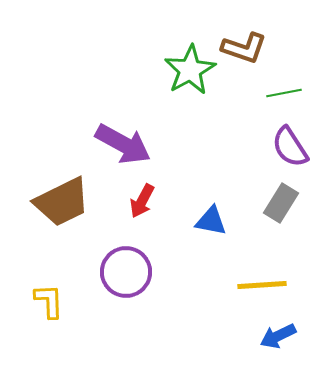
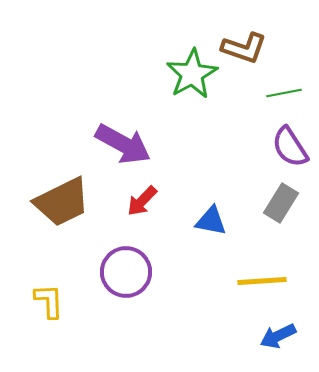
green star: moved 2 px right, 4 px down
red arrow: rotated 16 degrees clockwise
yellow line: moved 4 px up
